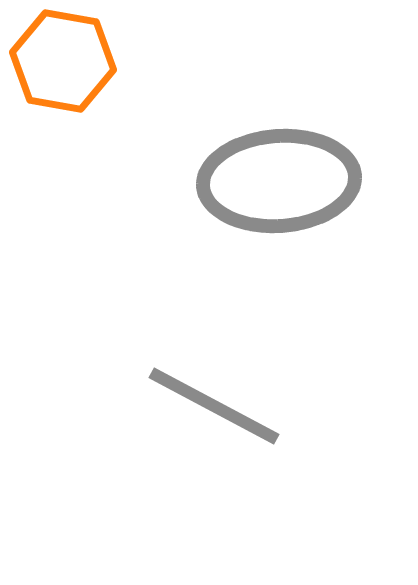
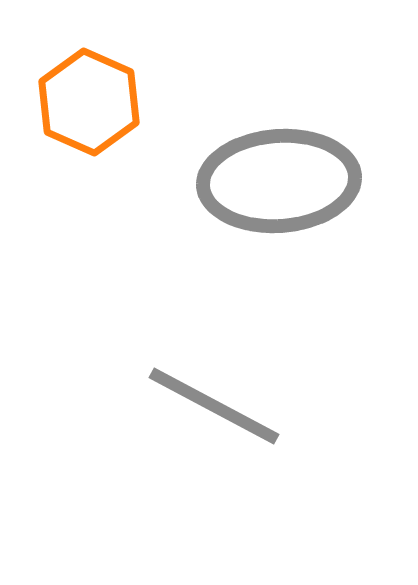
orange hexagon: moved 26 px right, 41 px down; rotated 14 degrees clockwise
